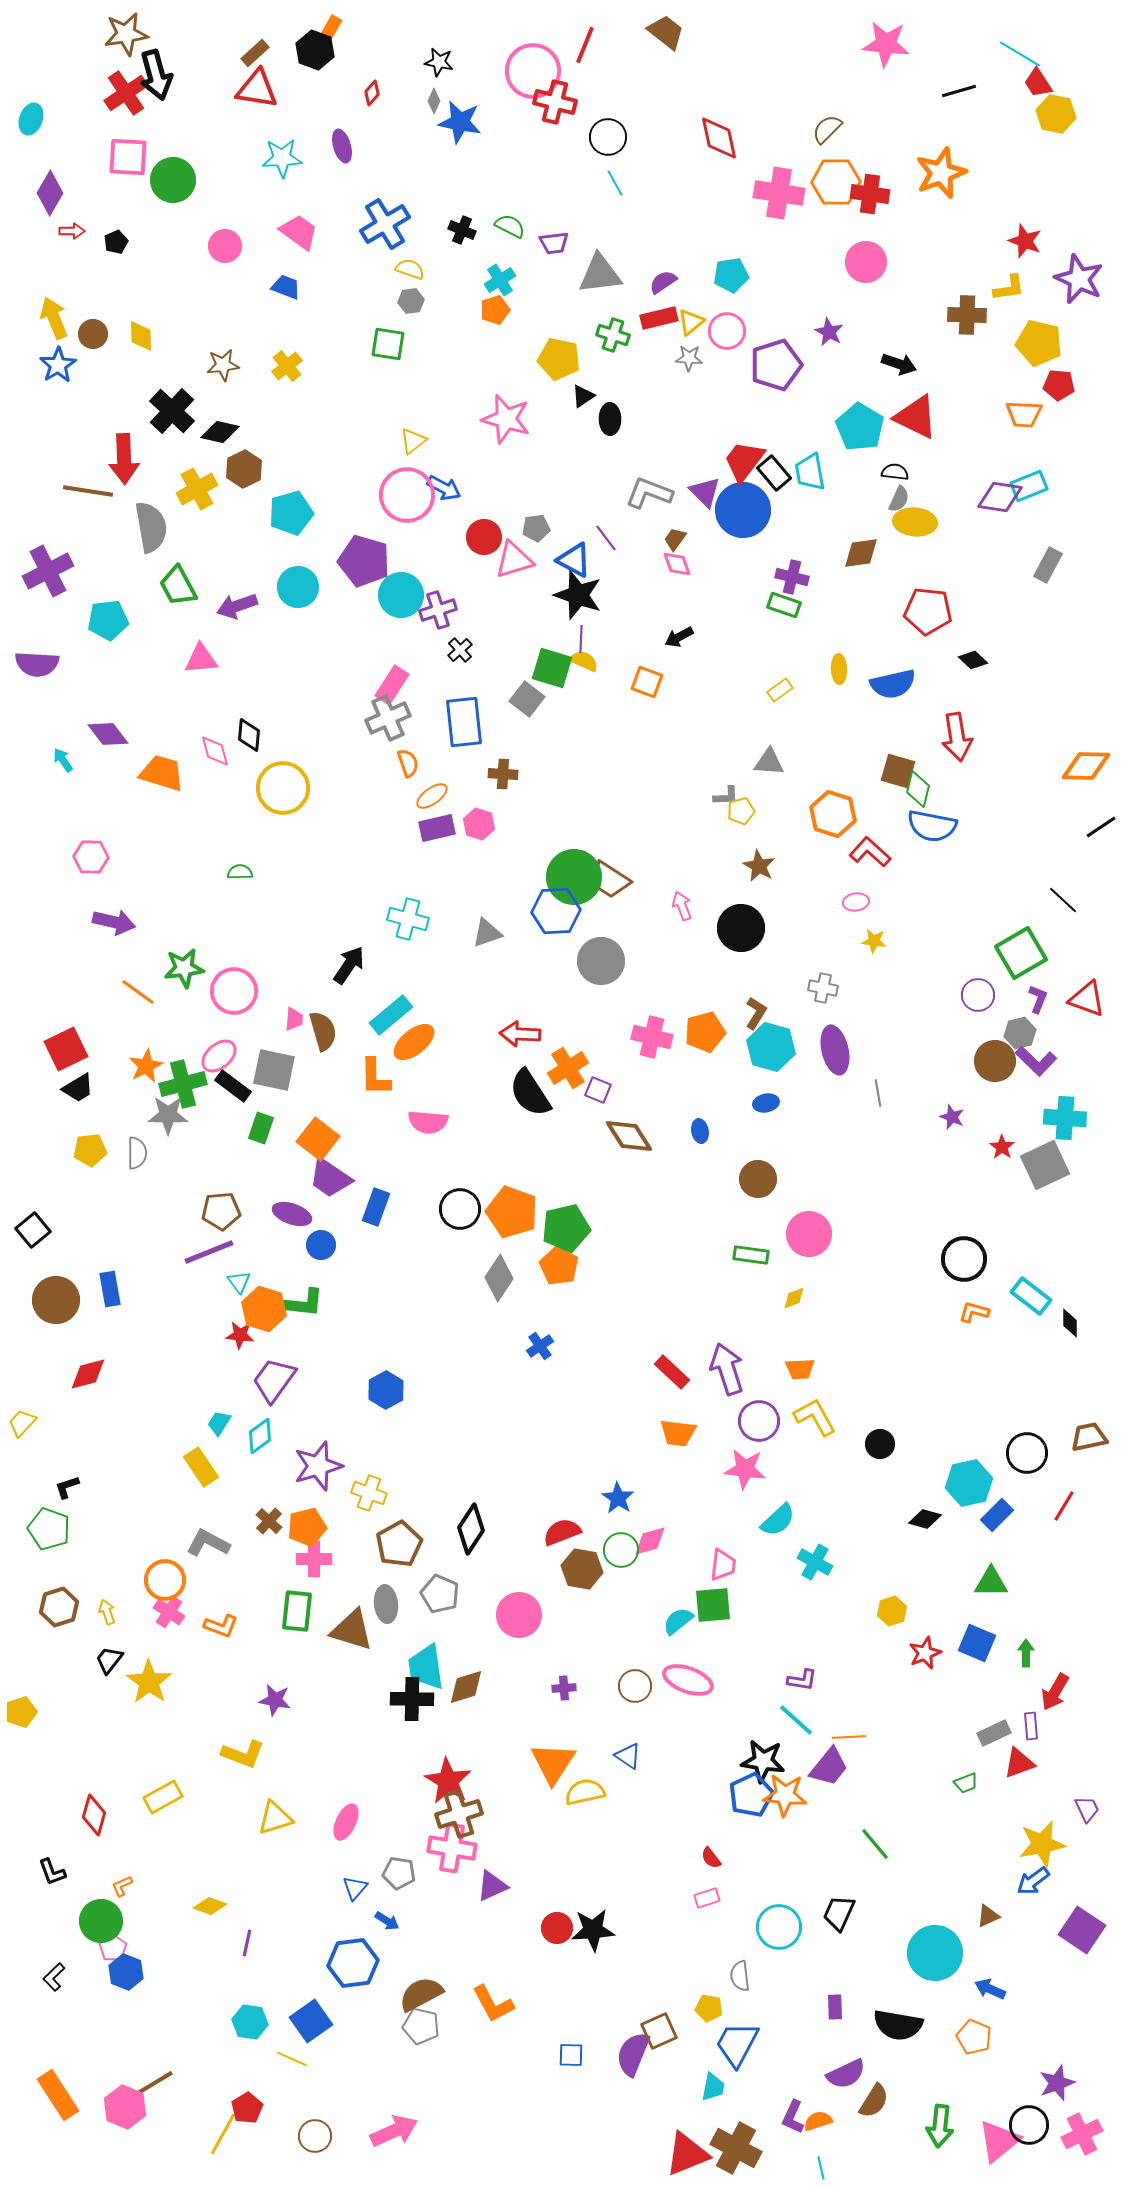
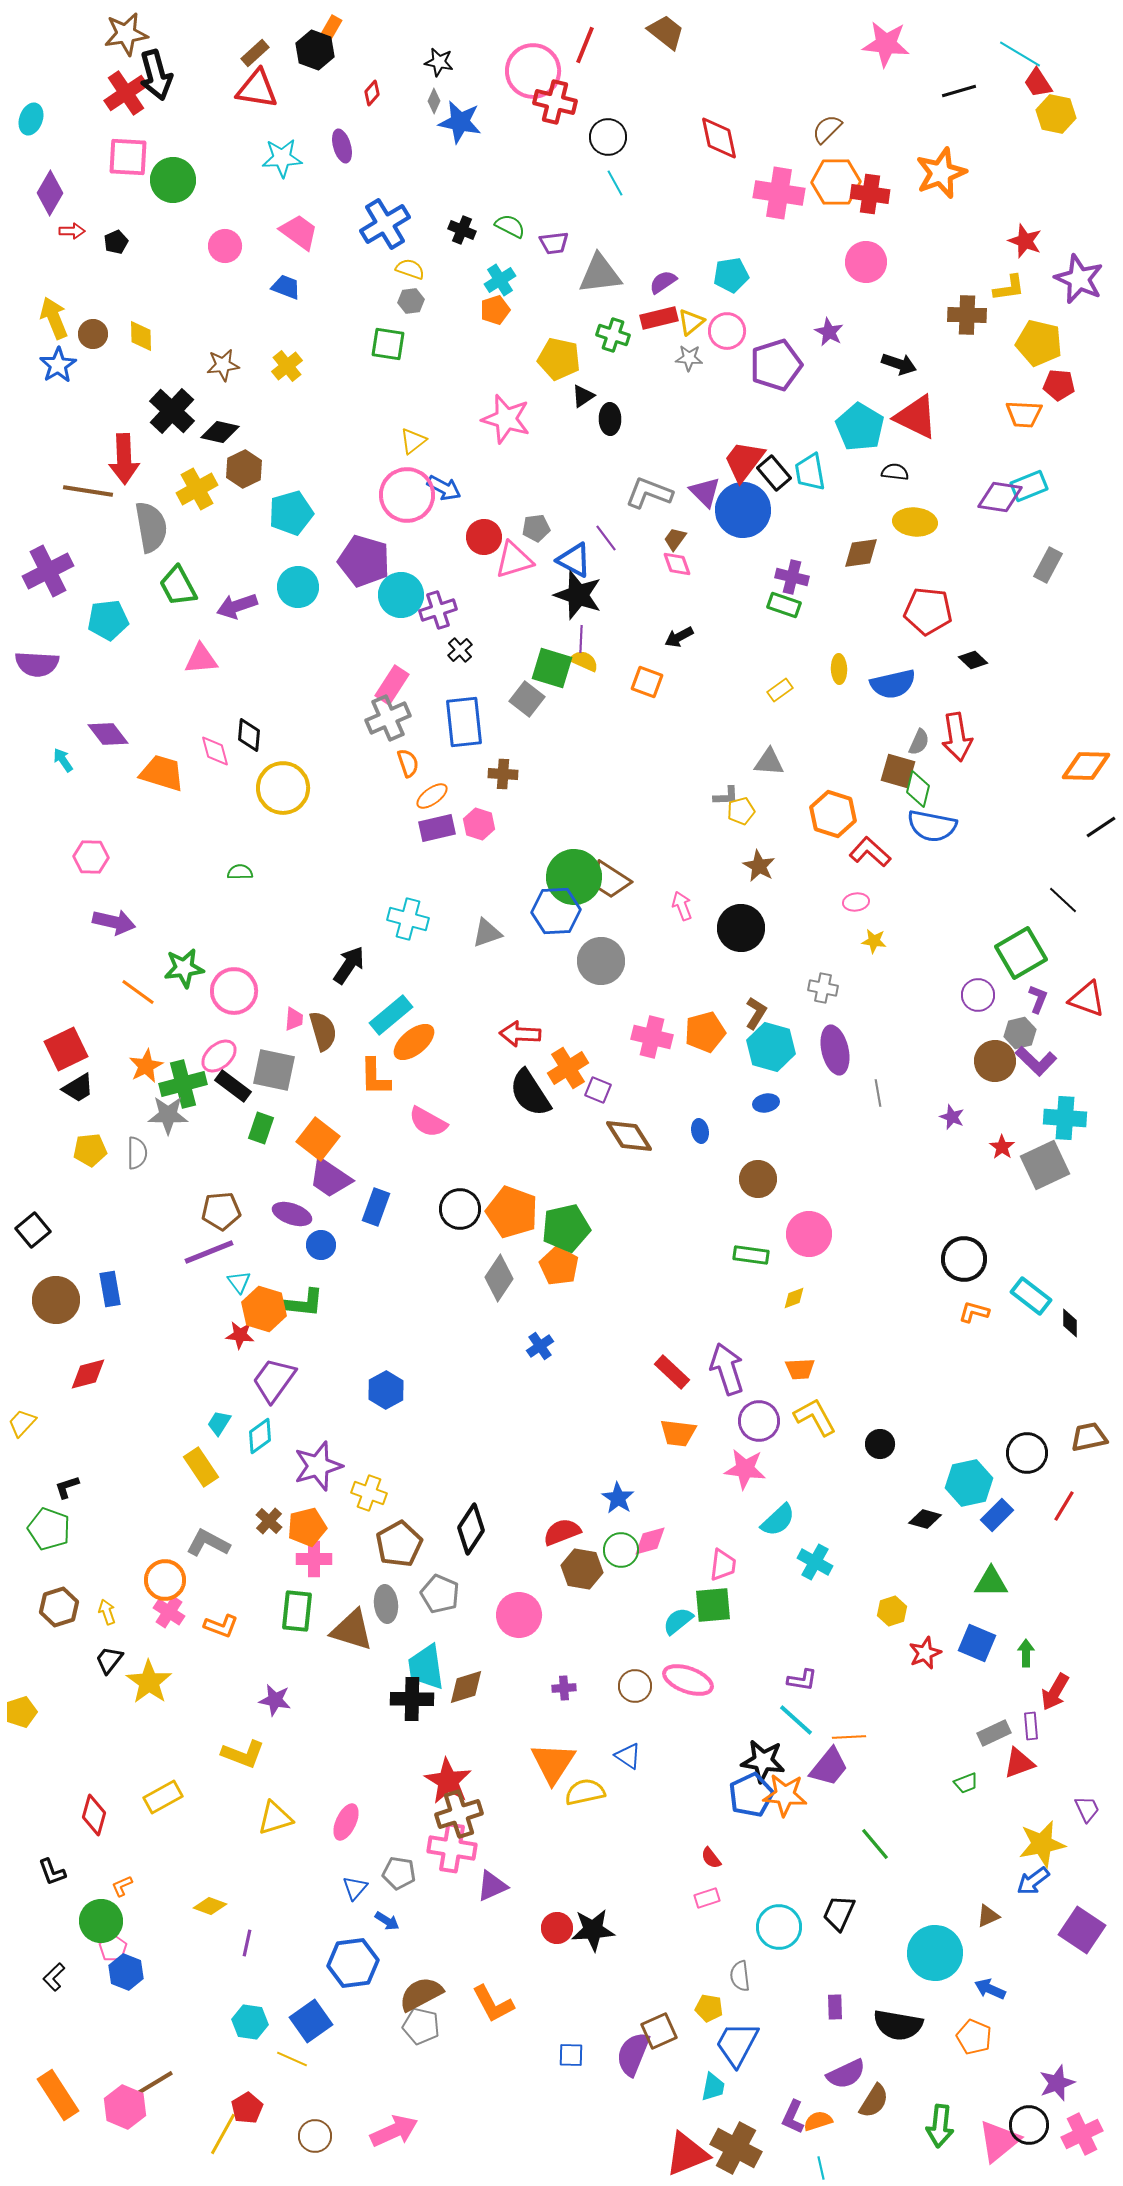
gray semicircle at (899, 499): moved 20 px right, 243 px down
pink semicircle at (428, 1122): rotated 24 degrees clockwise
